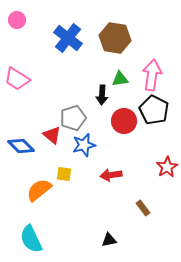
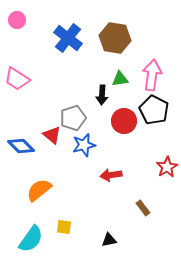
yellow square: moved 53 px down
cyan semicircle: rotated 120 degrees counterclockwise
